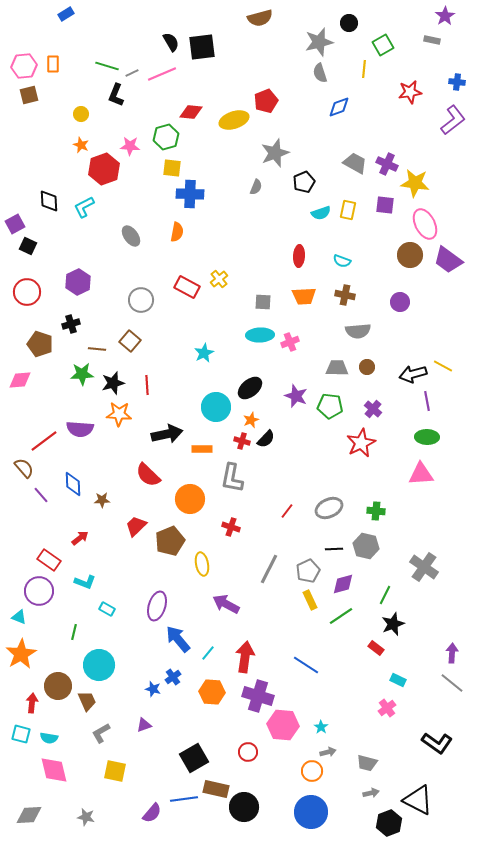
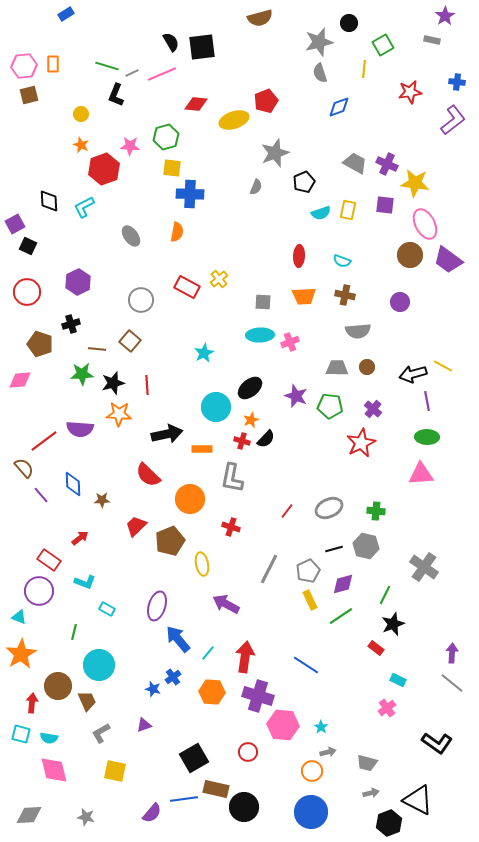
red diamond at (191, 112): moved 5 px right, 8 px up
black line at (334, 549): rotated 12 degrees counterclockwise
